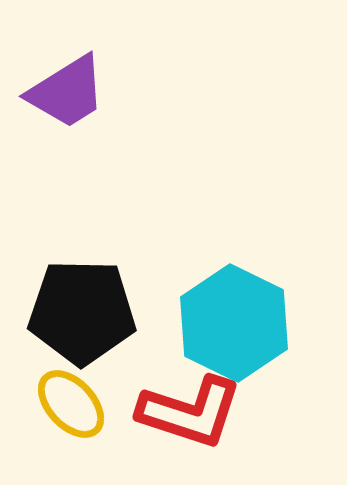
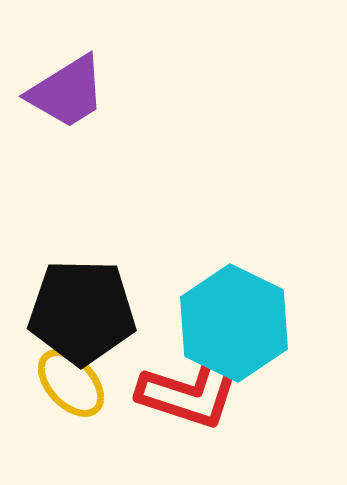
yellow ellipse: moved 21 px up
red L-shape: moved 19 px up
